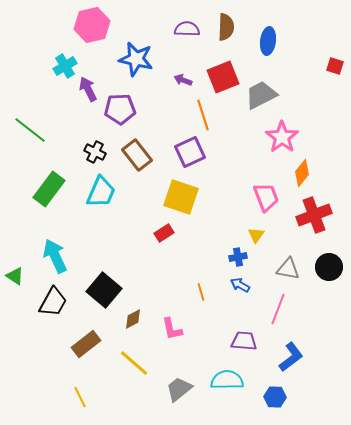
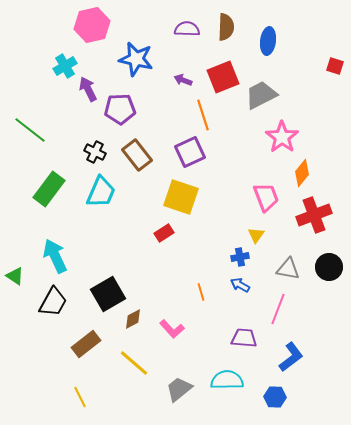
blue cross at (238, 257): moved 2 px right
black square at (104, 290): moved 4 px right, 4 px down; rotated 20 degrees clockwise
pink L-shape at (172, 329): rotated 30 degrees counterclockwise
purple trapezoid at (244, 341): moved 3 px up
